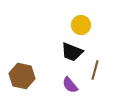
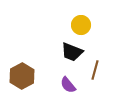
brown hexagon: rotated 20 degrees clockwise
purple semicircle: moved 2 px left
